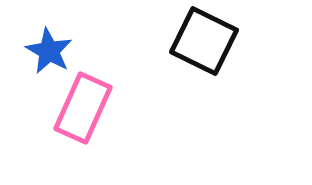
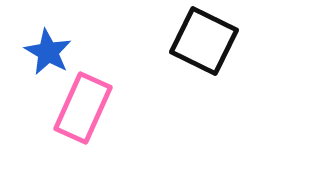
blue star: moved 1 px left, 1 px down
